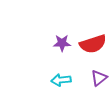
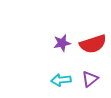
purple star: rotated 12 degrees counterclockwise
purple triangle: moved 9 px left, 1 px down
